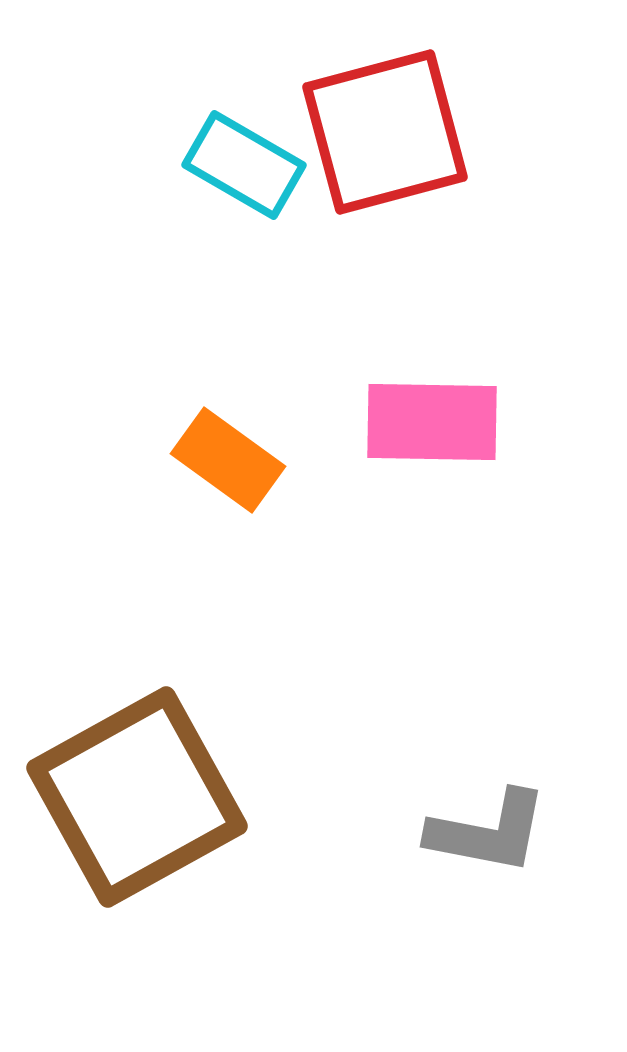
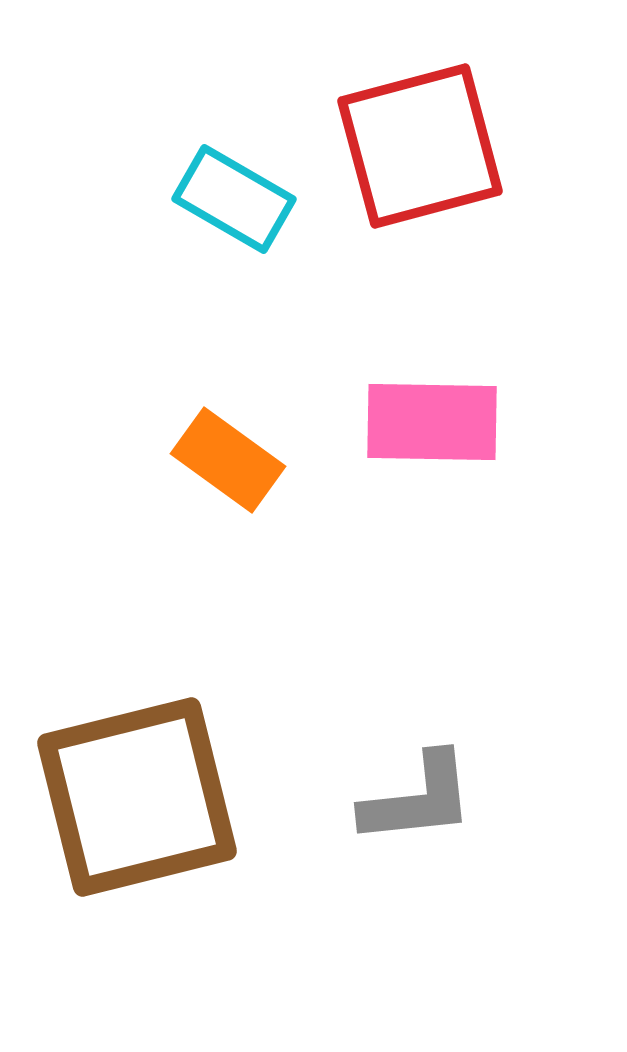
red square: moved 35 px right, 14 px down
cyan rectangle: moved 10 px left, 34 px down
brown square: rotated 15 degrees clockwise
gray L-shape: moved 70 px left, 33 px up; rotated 17 degrees counterclockwise
